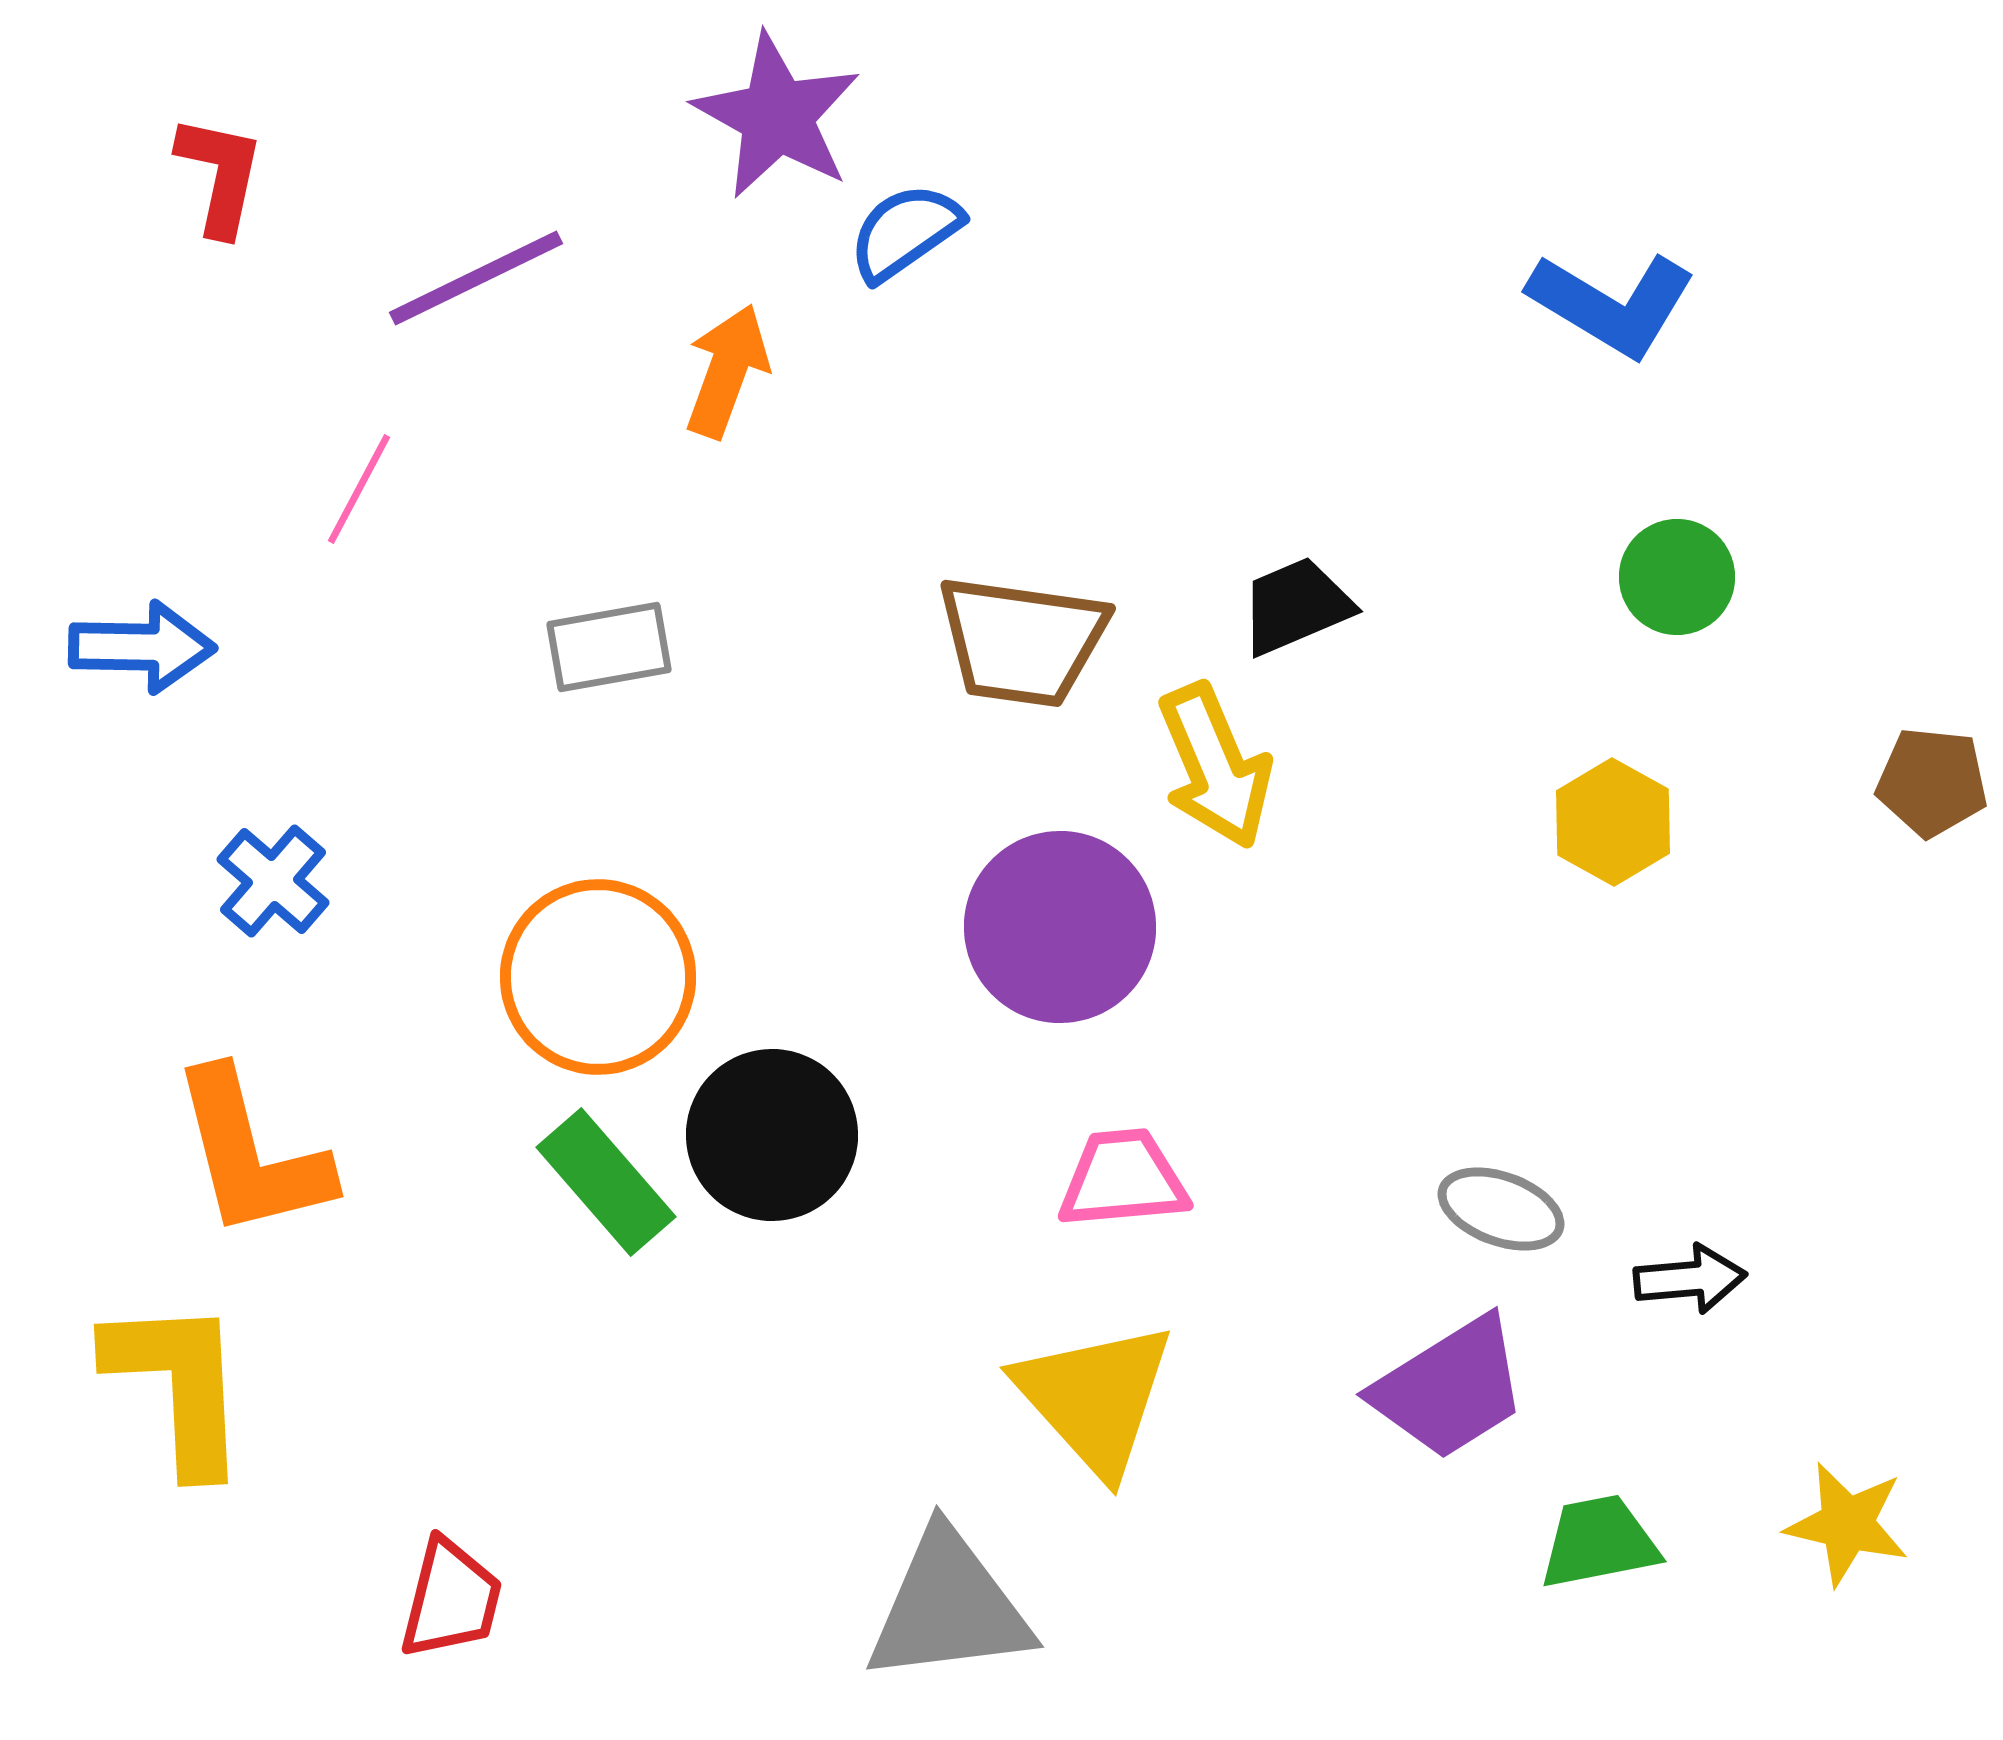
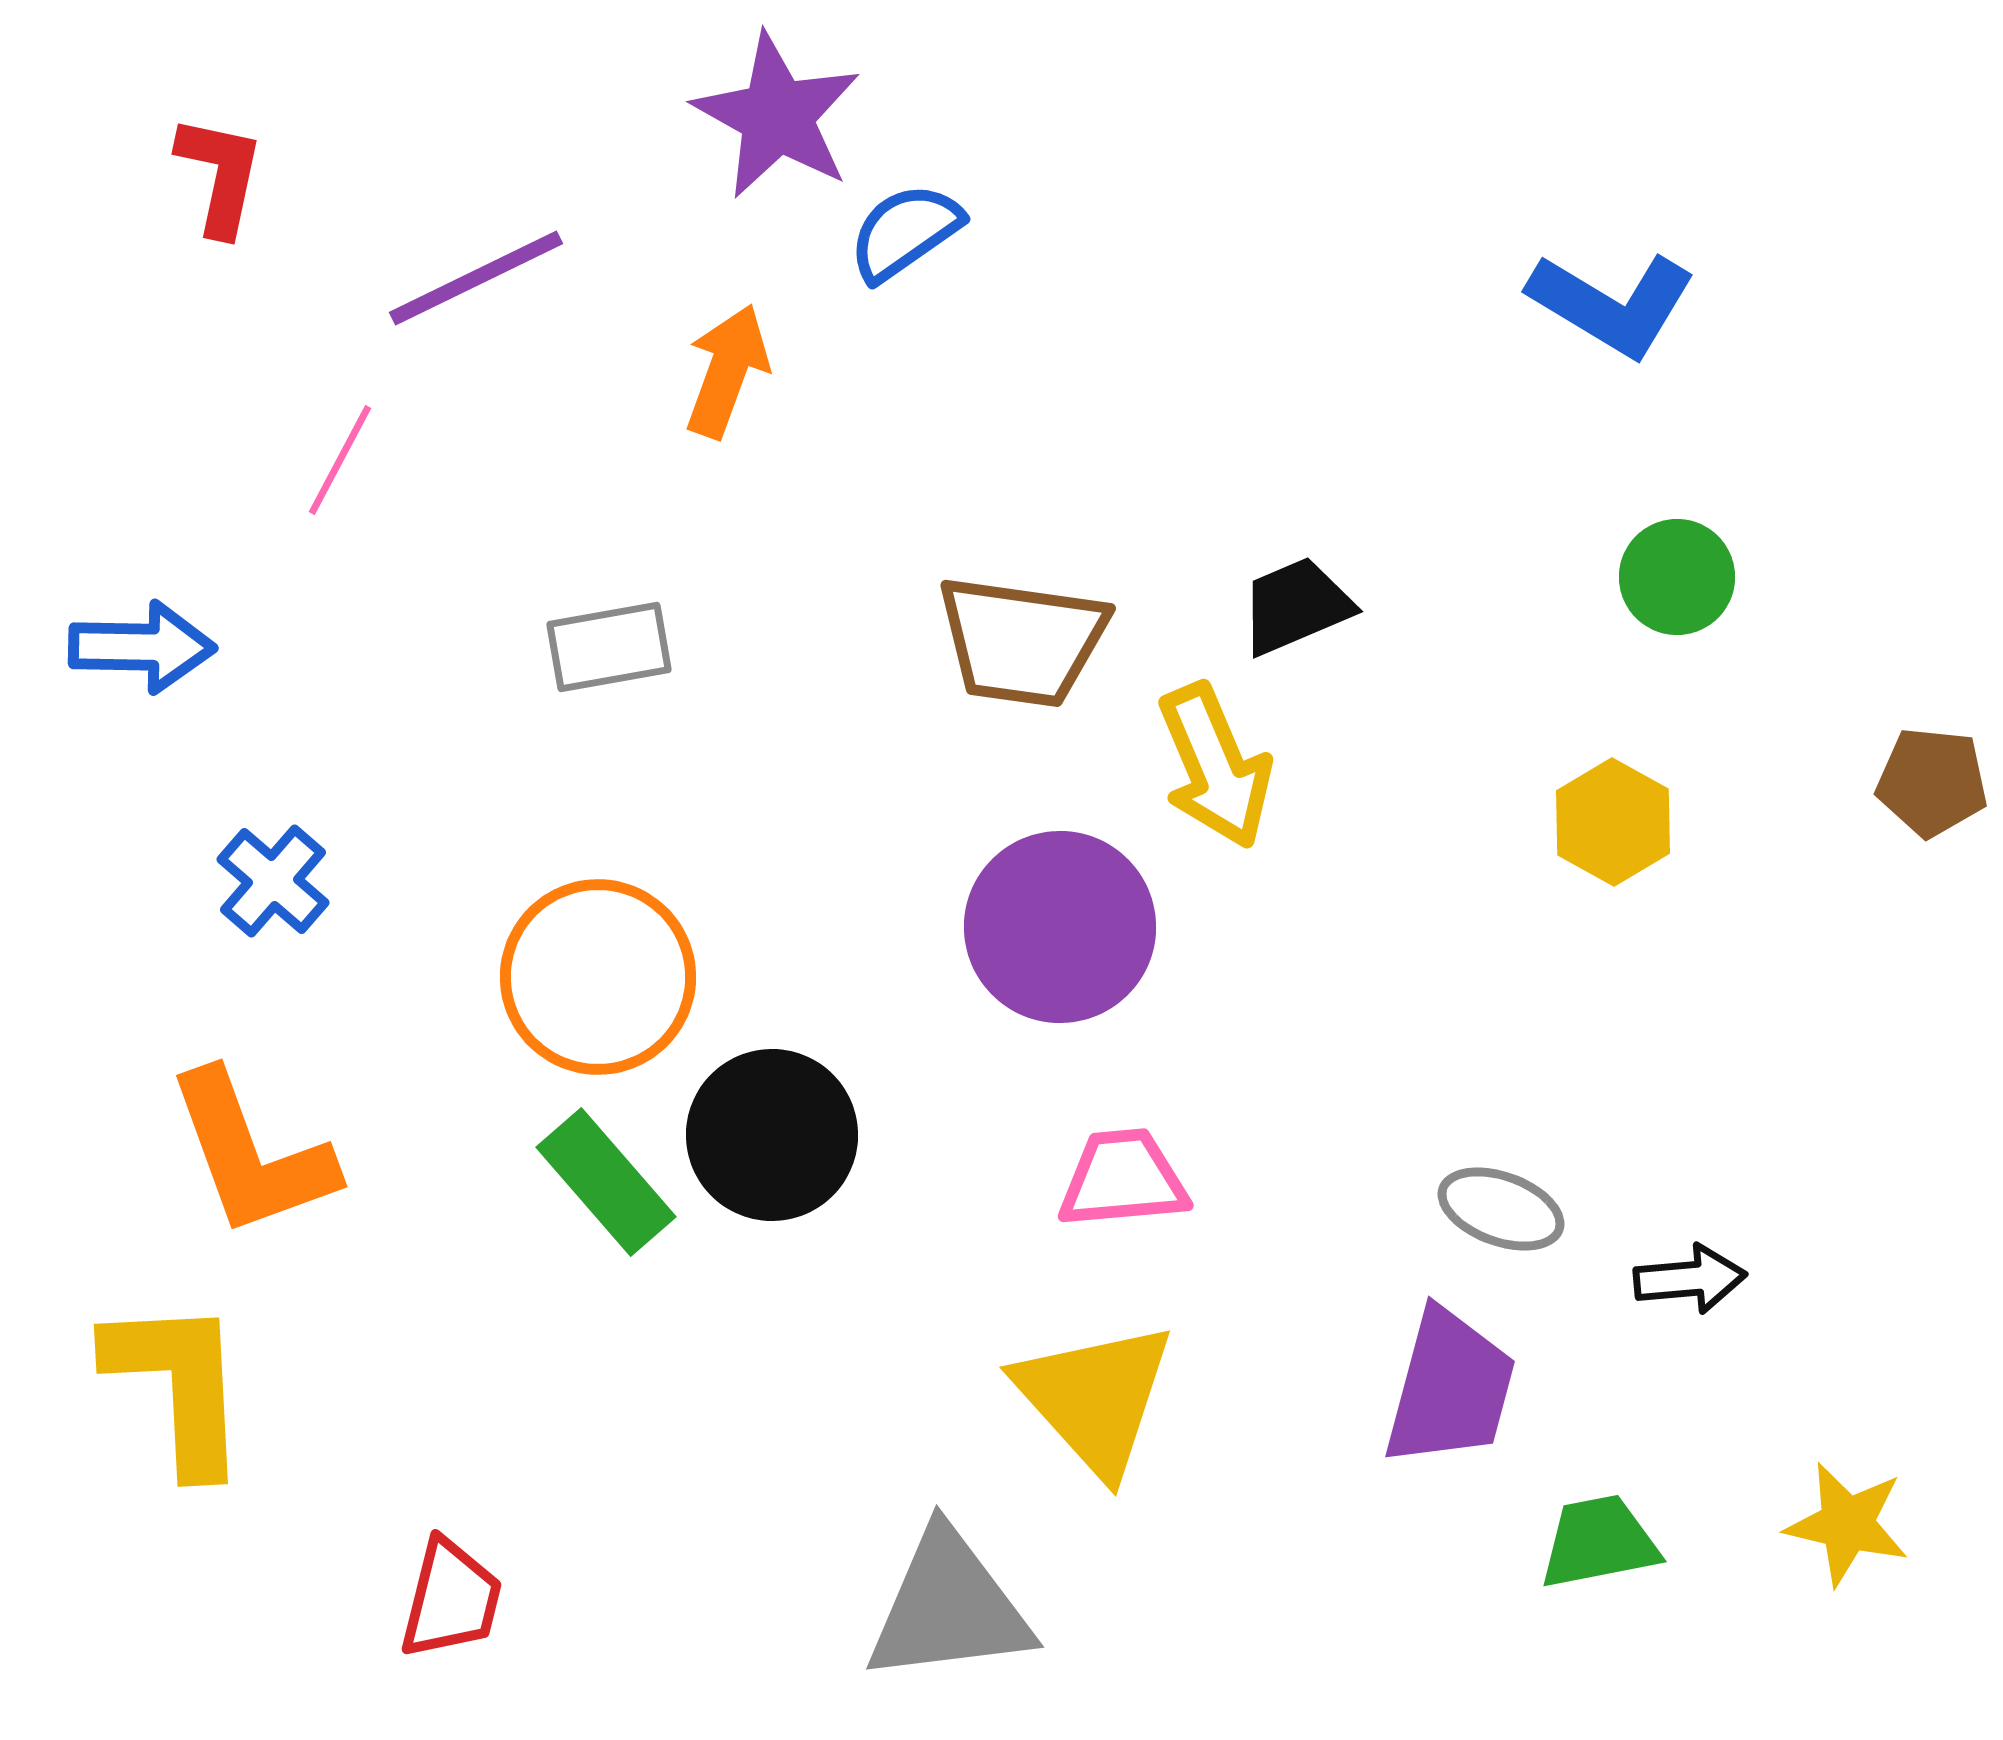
pink line: moved 19 px left, 29 px up
orange L-shape: rotated 6 degrees counterclockwise
purple trapezoid: rotated 43 degrees counterclockwise
